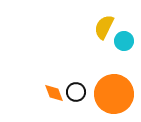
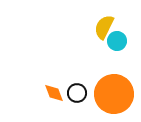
cyan circle: moved 7 px left
black circle: moved 1 px right, 1 px down
